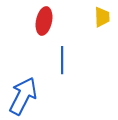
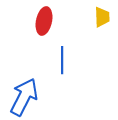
blue arrow: moved 1 px right, 1 px down
